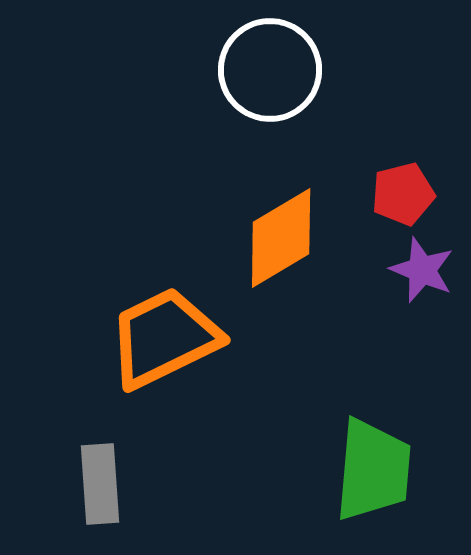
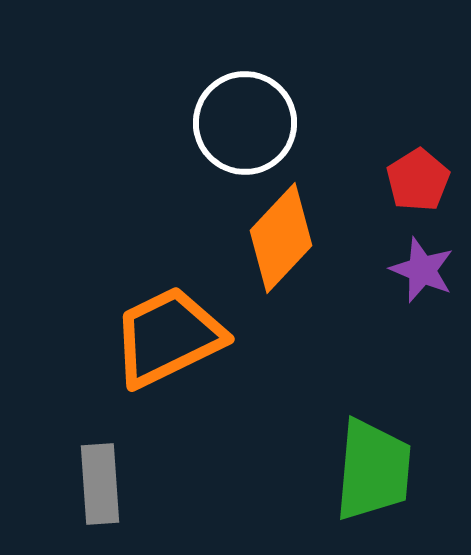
white circle: moved 25 px left, 53 px down
red pentagon: moved 15 px right, 14 px up; rotated 18 degrees counterclockwise
orange diamond: rotated 16 degrees counterclockwise
orange trapezoid: moved 4 px right, 1 px up
